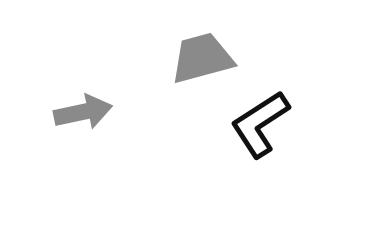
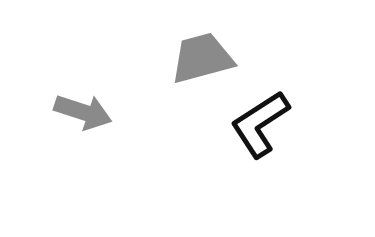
gray arrow: rotated 30 degrees clockwise
